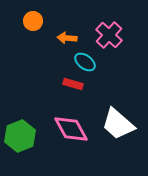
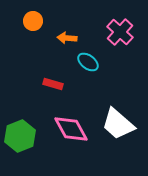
pink cross: moved 11 px right, 3 px up
cyan ellipse: moved 3 px right
red rectangle: moved 20 px left
